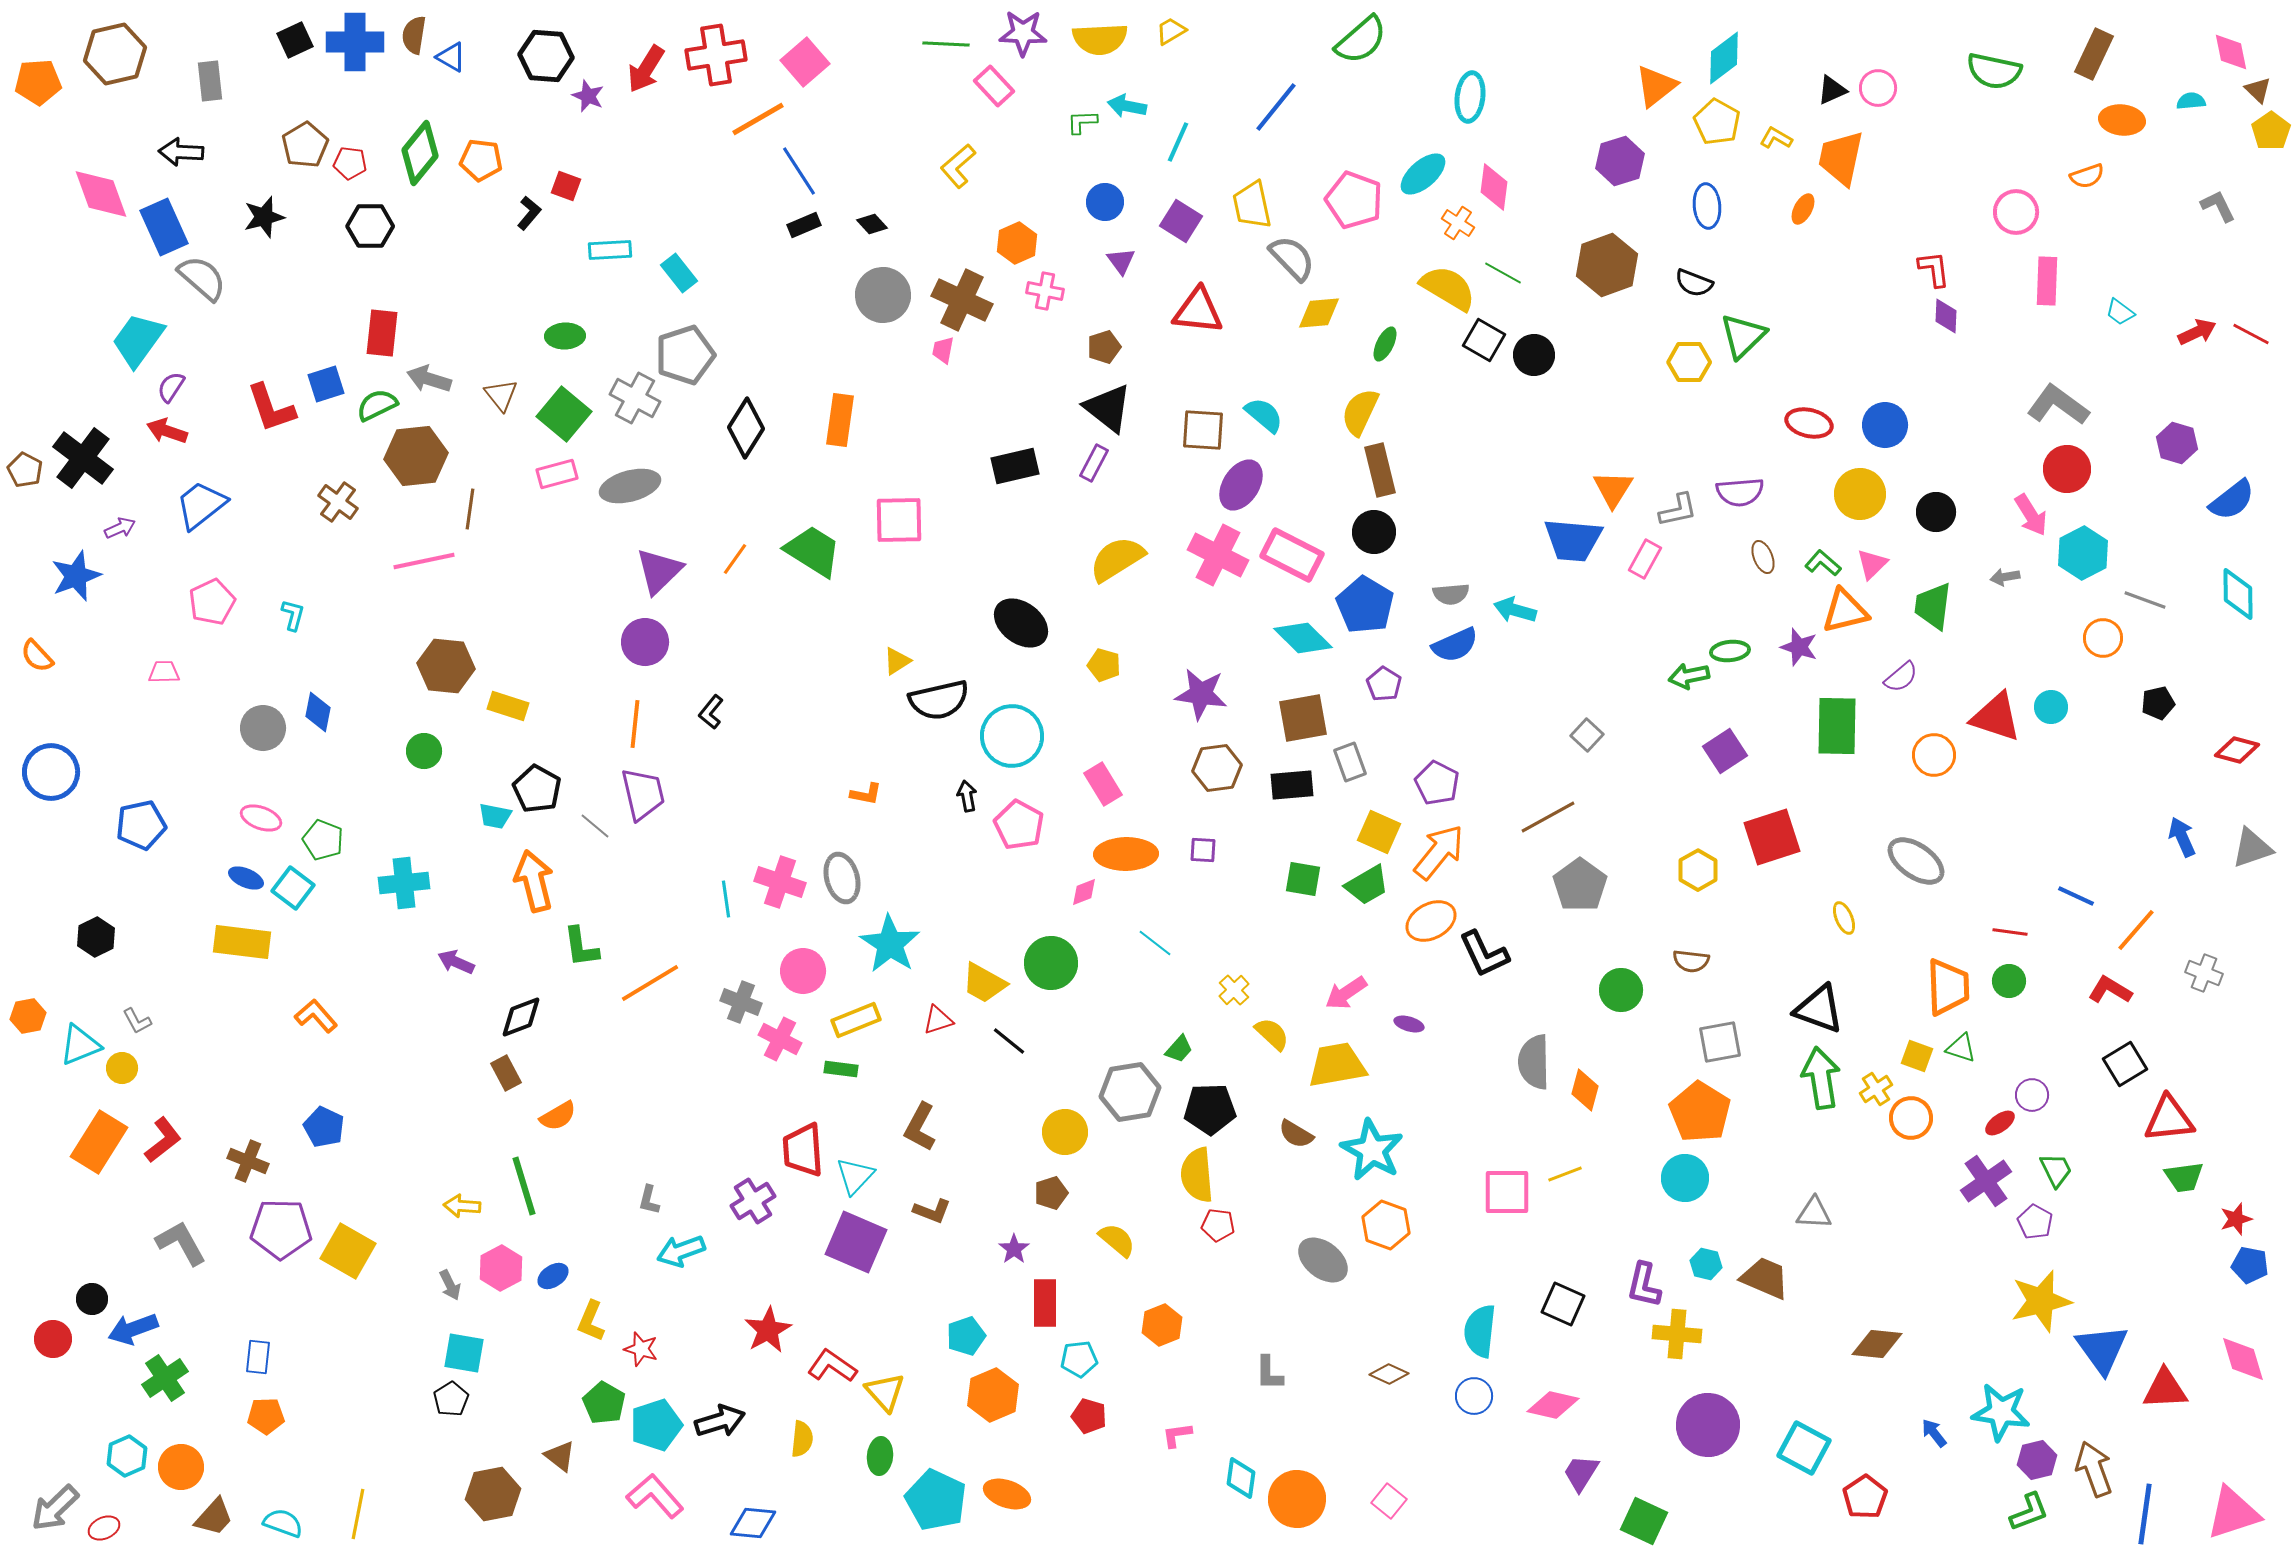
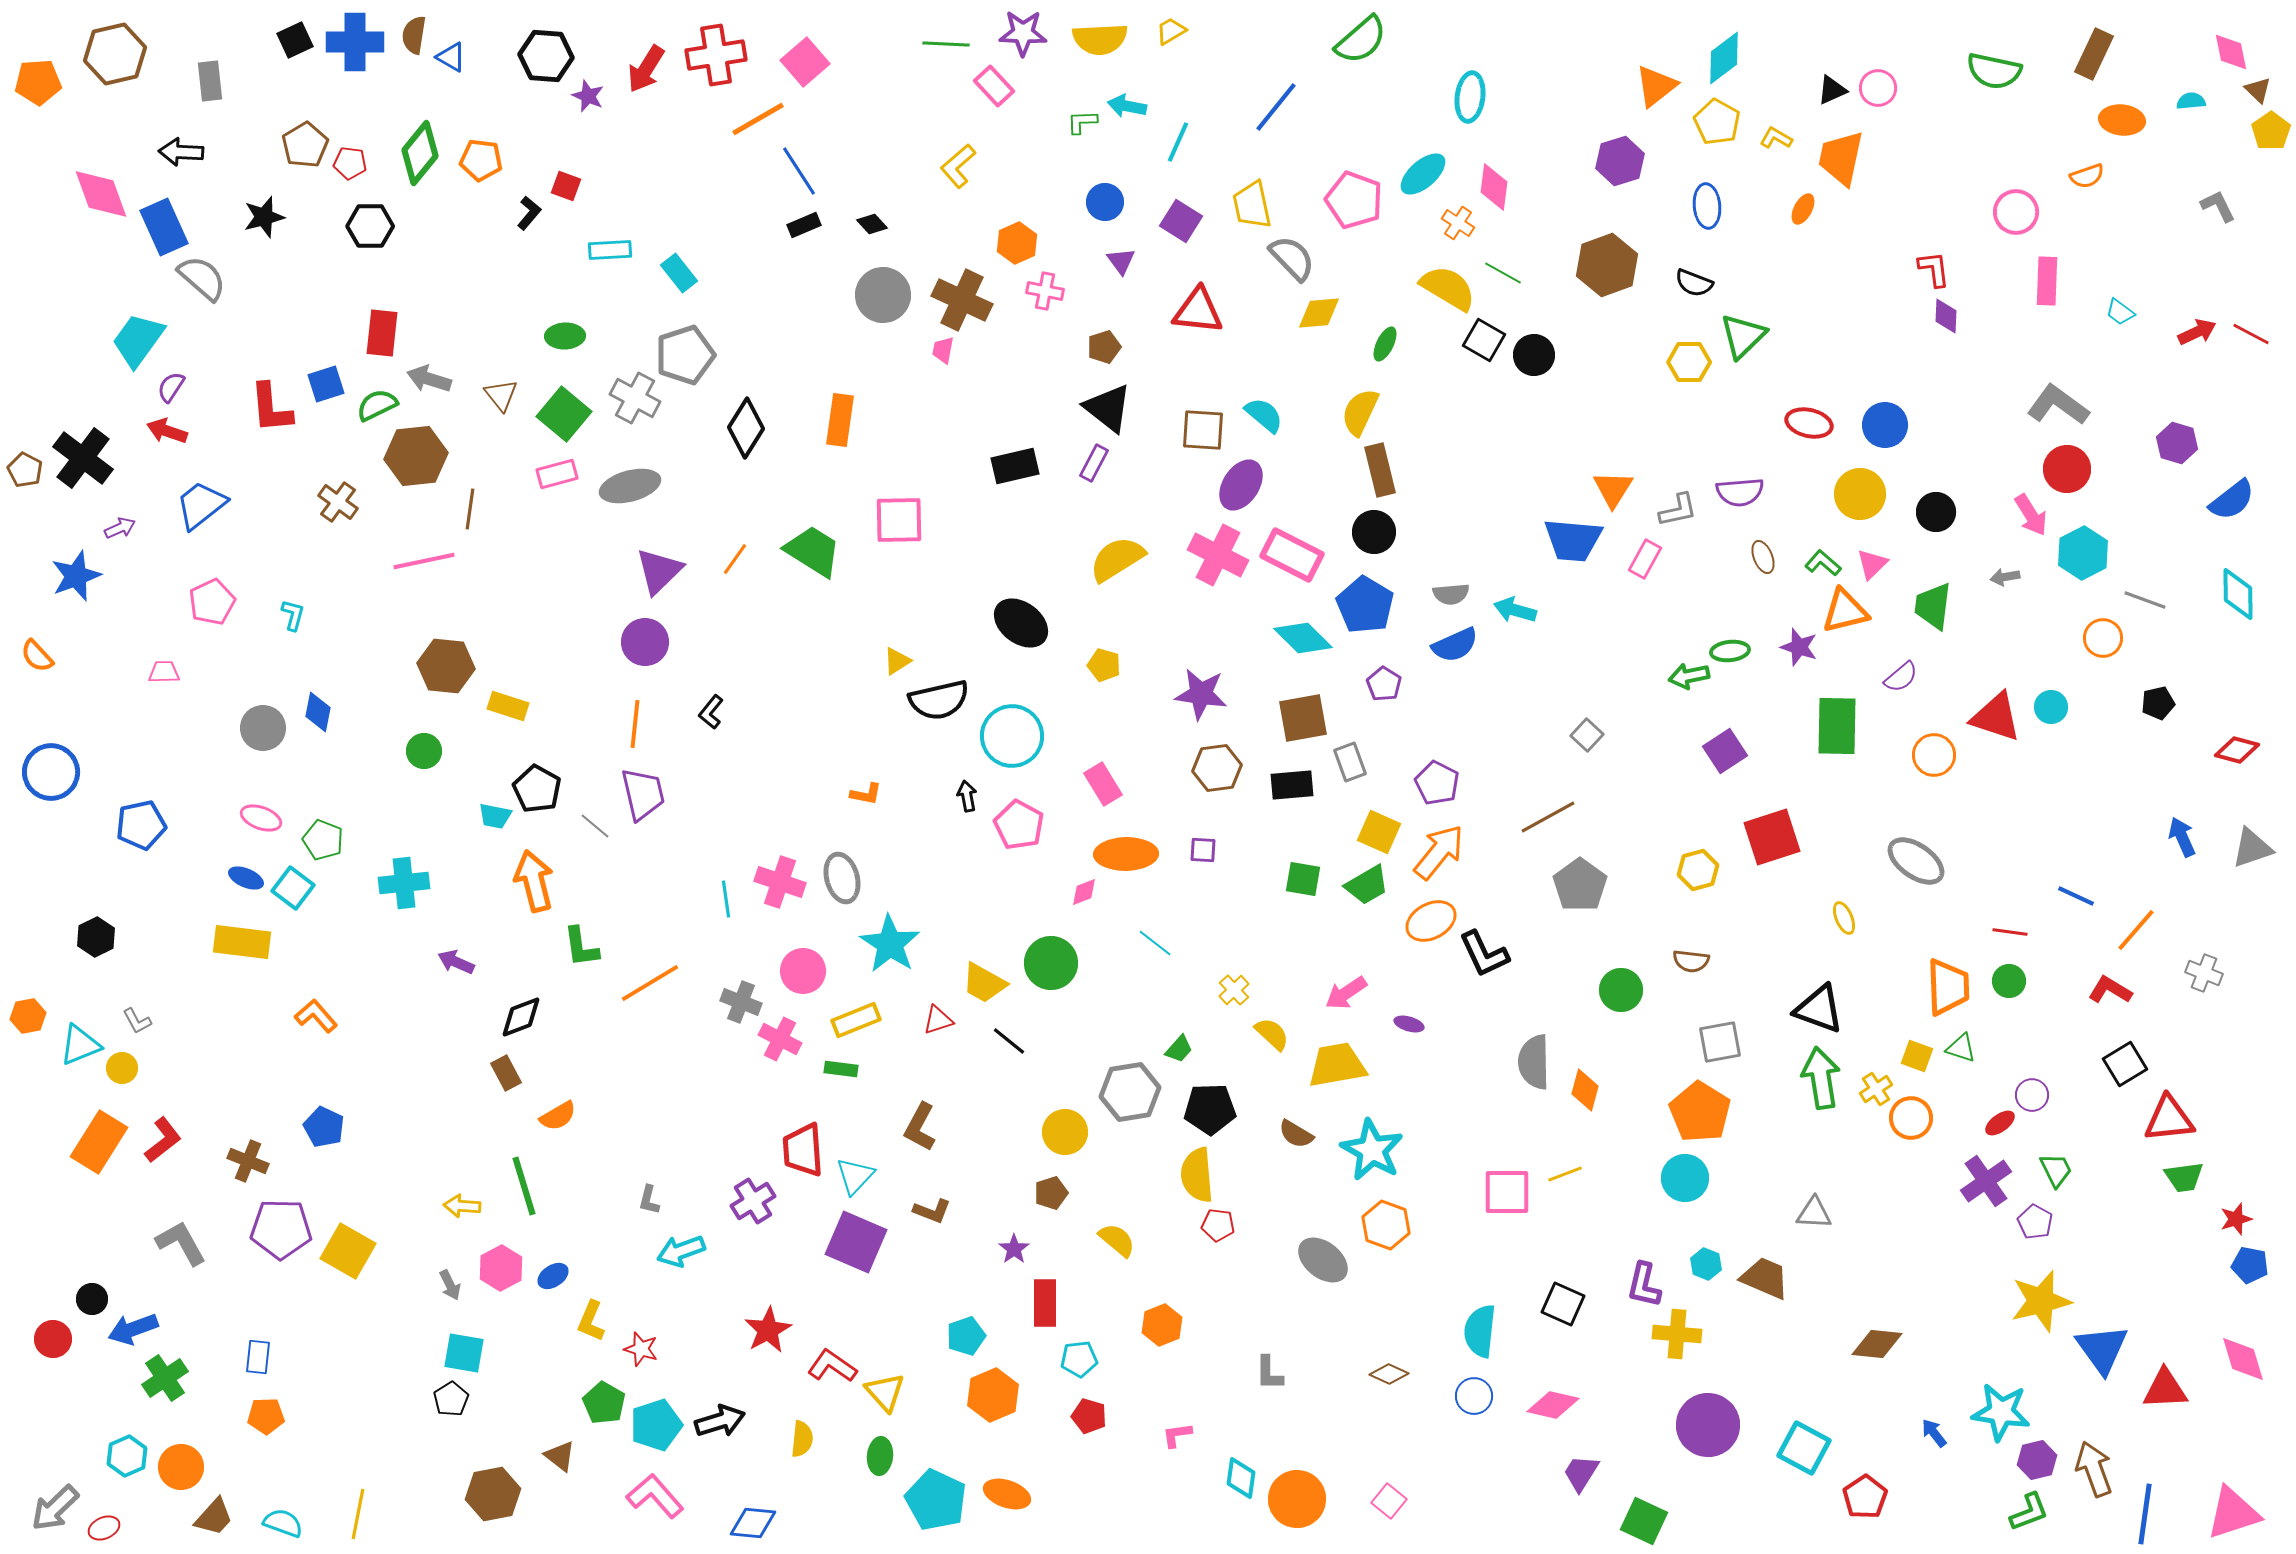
red L-shape at (271, 408): rotated 14 degrees clockwise
yellow hexagon at (1698, 870): rotated 15 degrees clockwise
cyan hexagon at (1706, 1264): rotated 8 degrees clockwise
